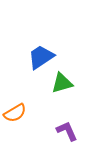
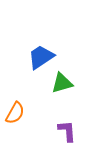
orange semicircle: rotated 30 degrees counterclockwise
purple L-shape: rotated 20 degrees clockwise
